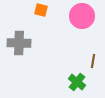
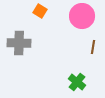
orange square: moved 1 px left, 1 px down; rotated 16 degrees clockwise
brown line: moved 14 px up
